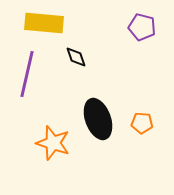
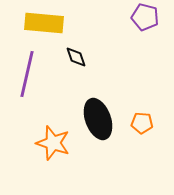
purple pentagon: moved 3 px right, 10 px up
